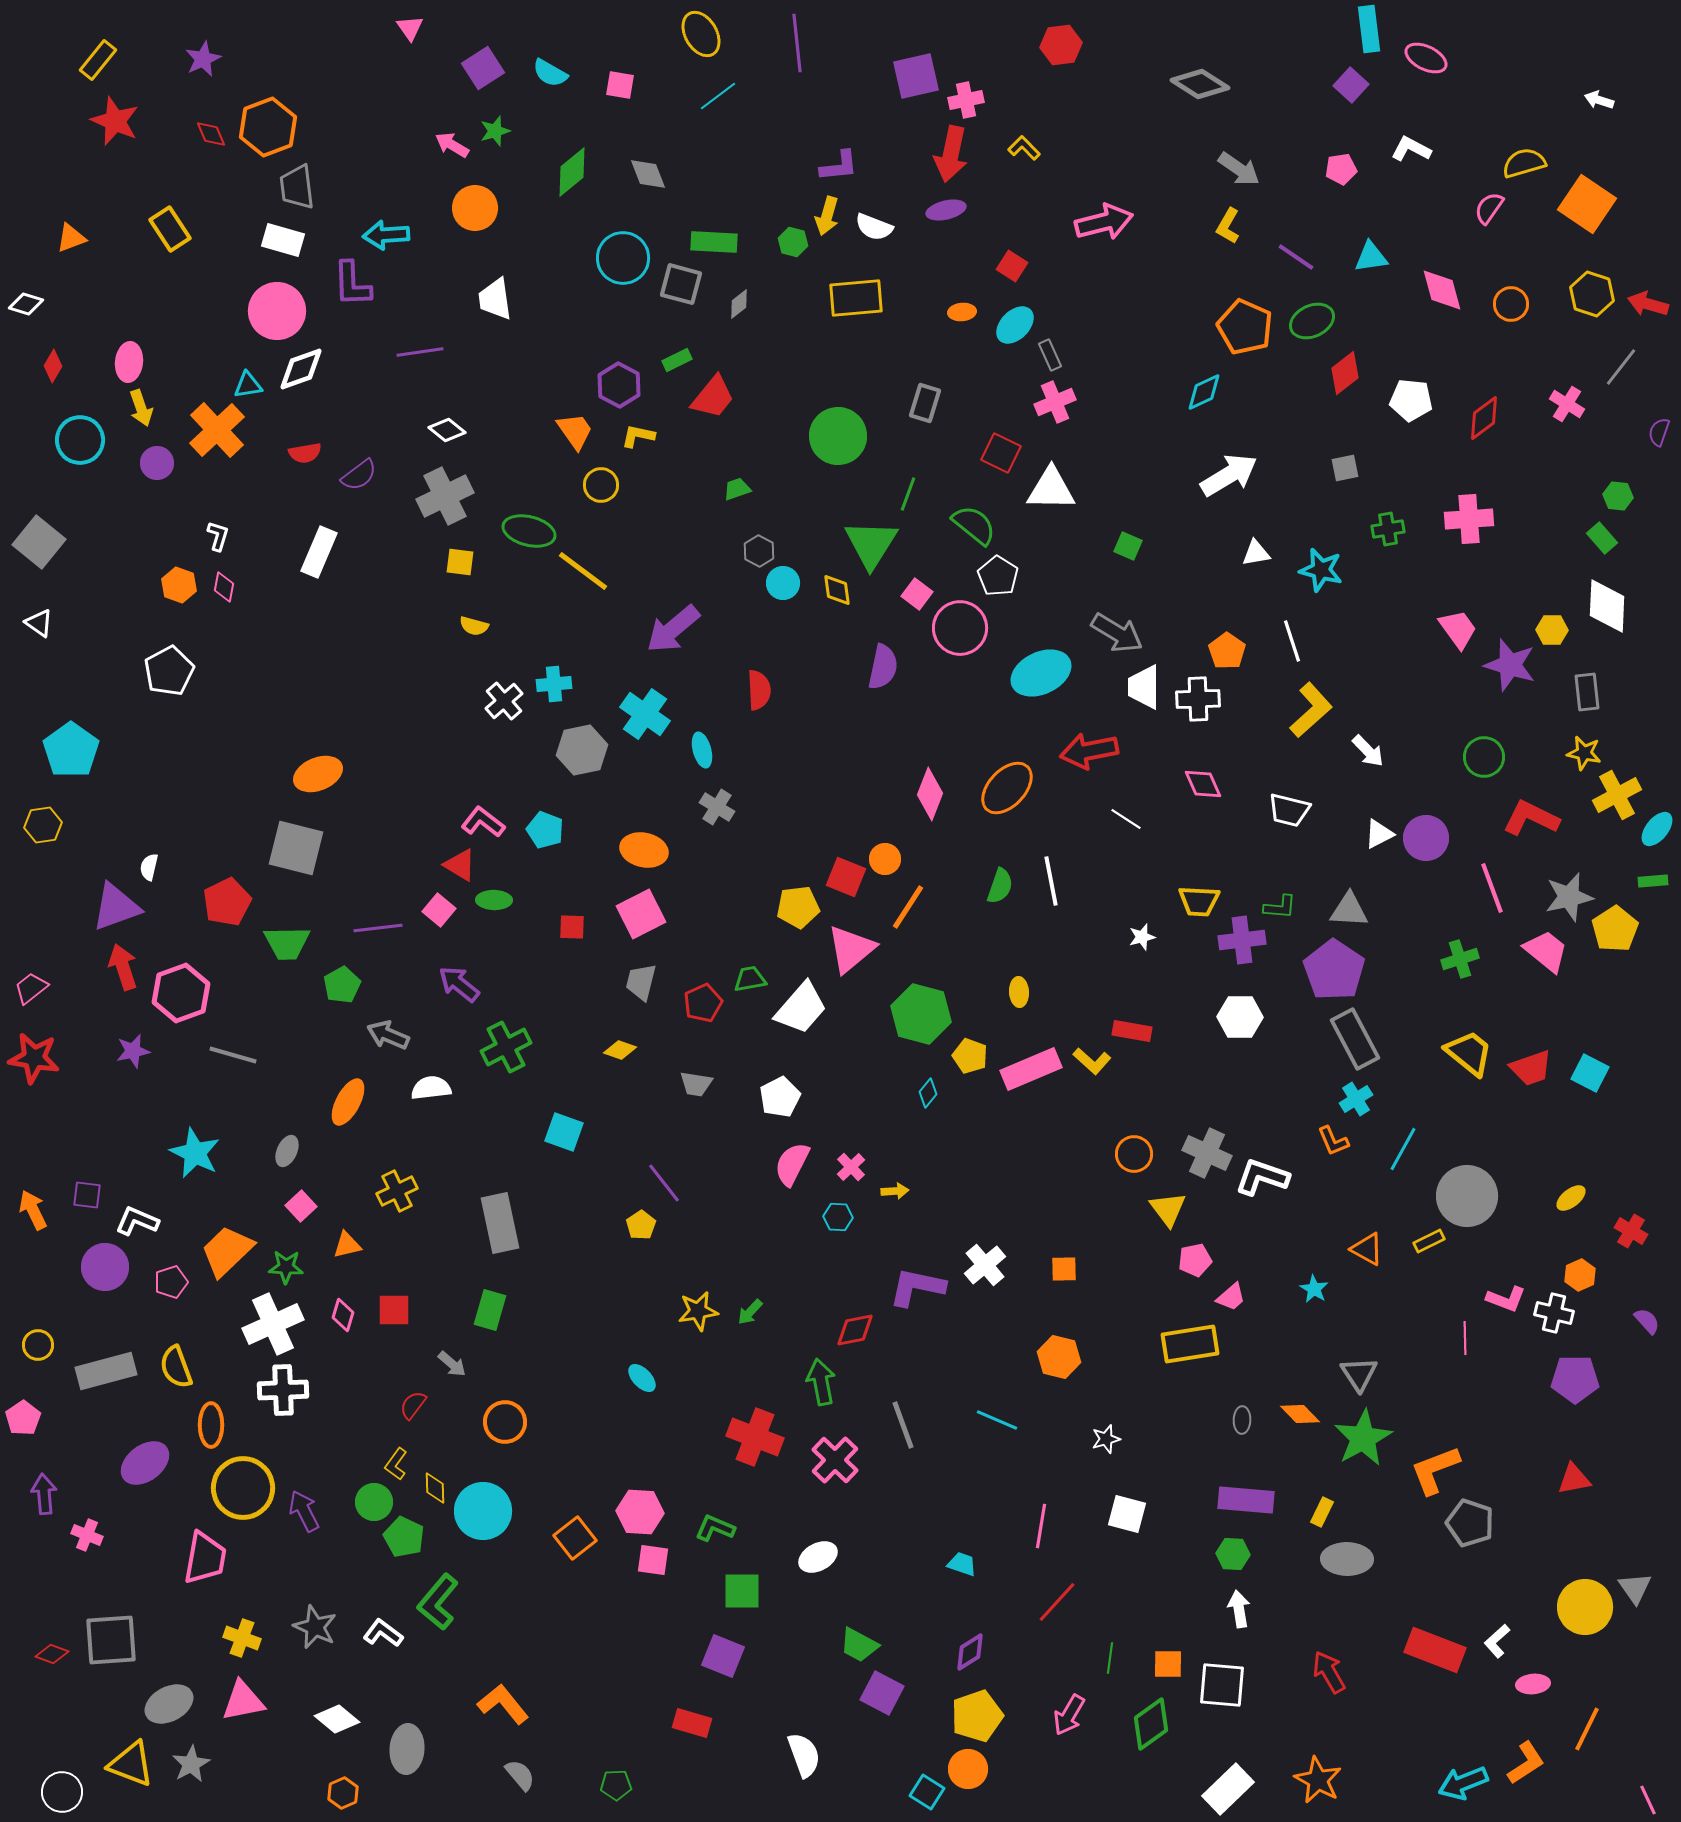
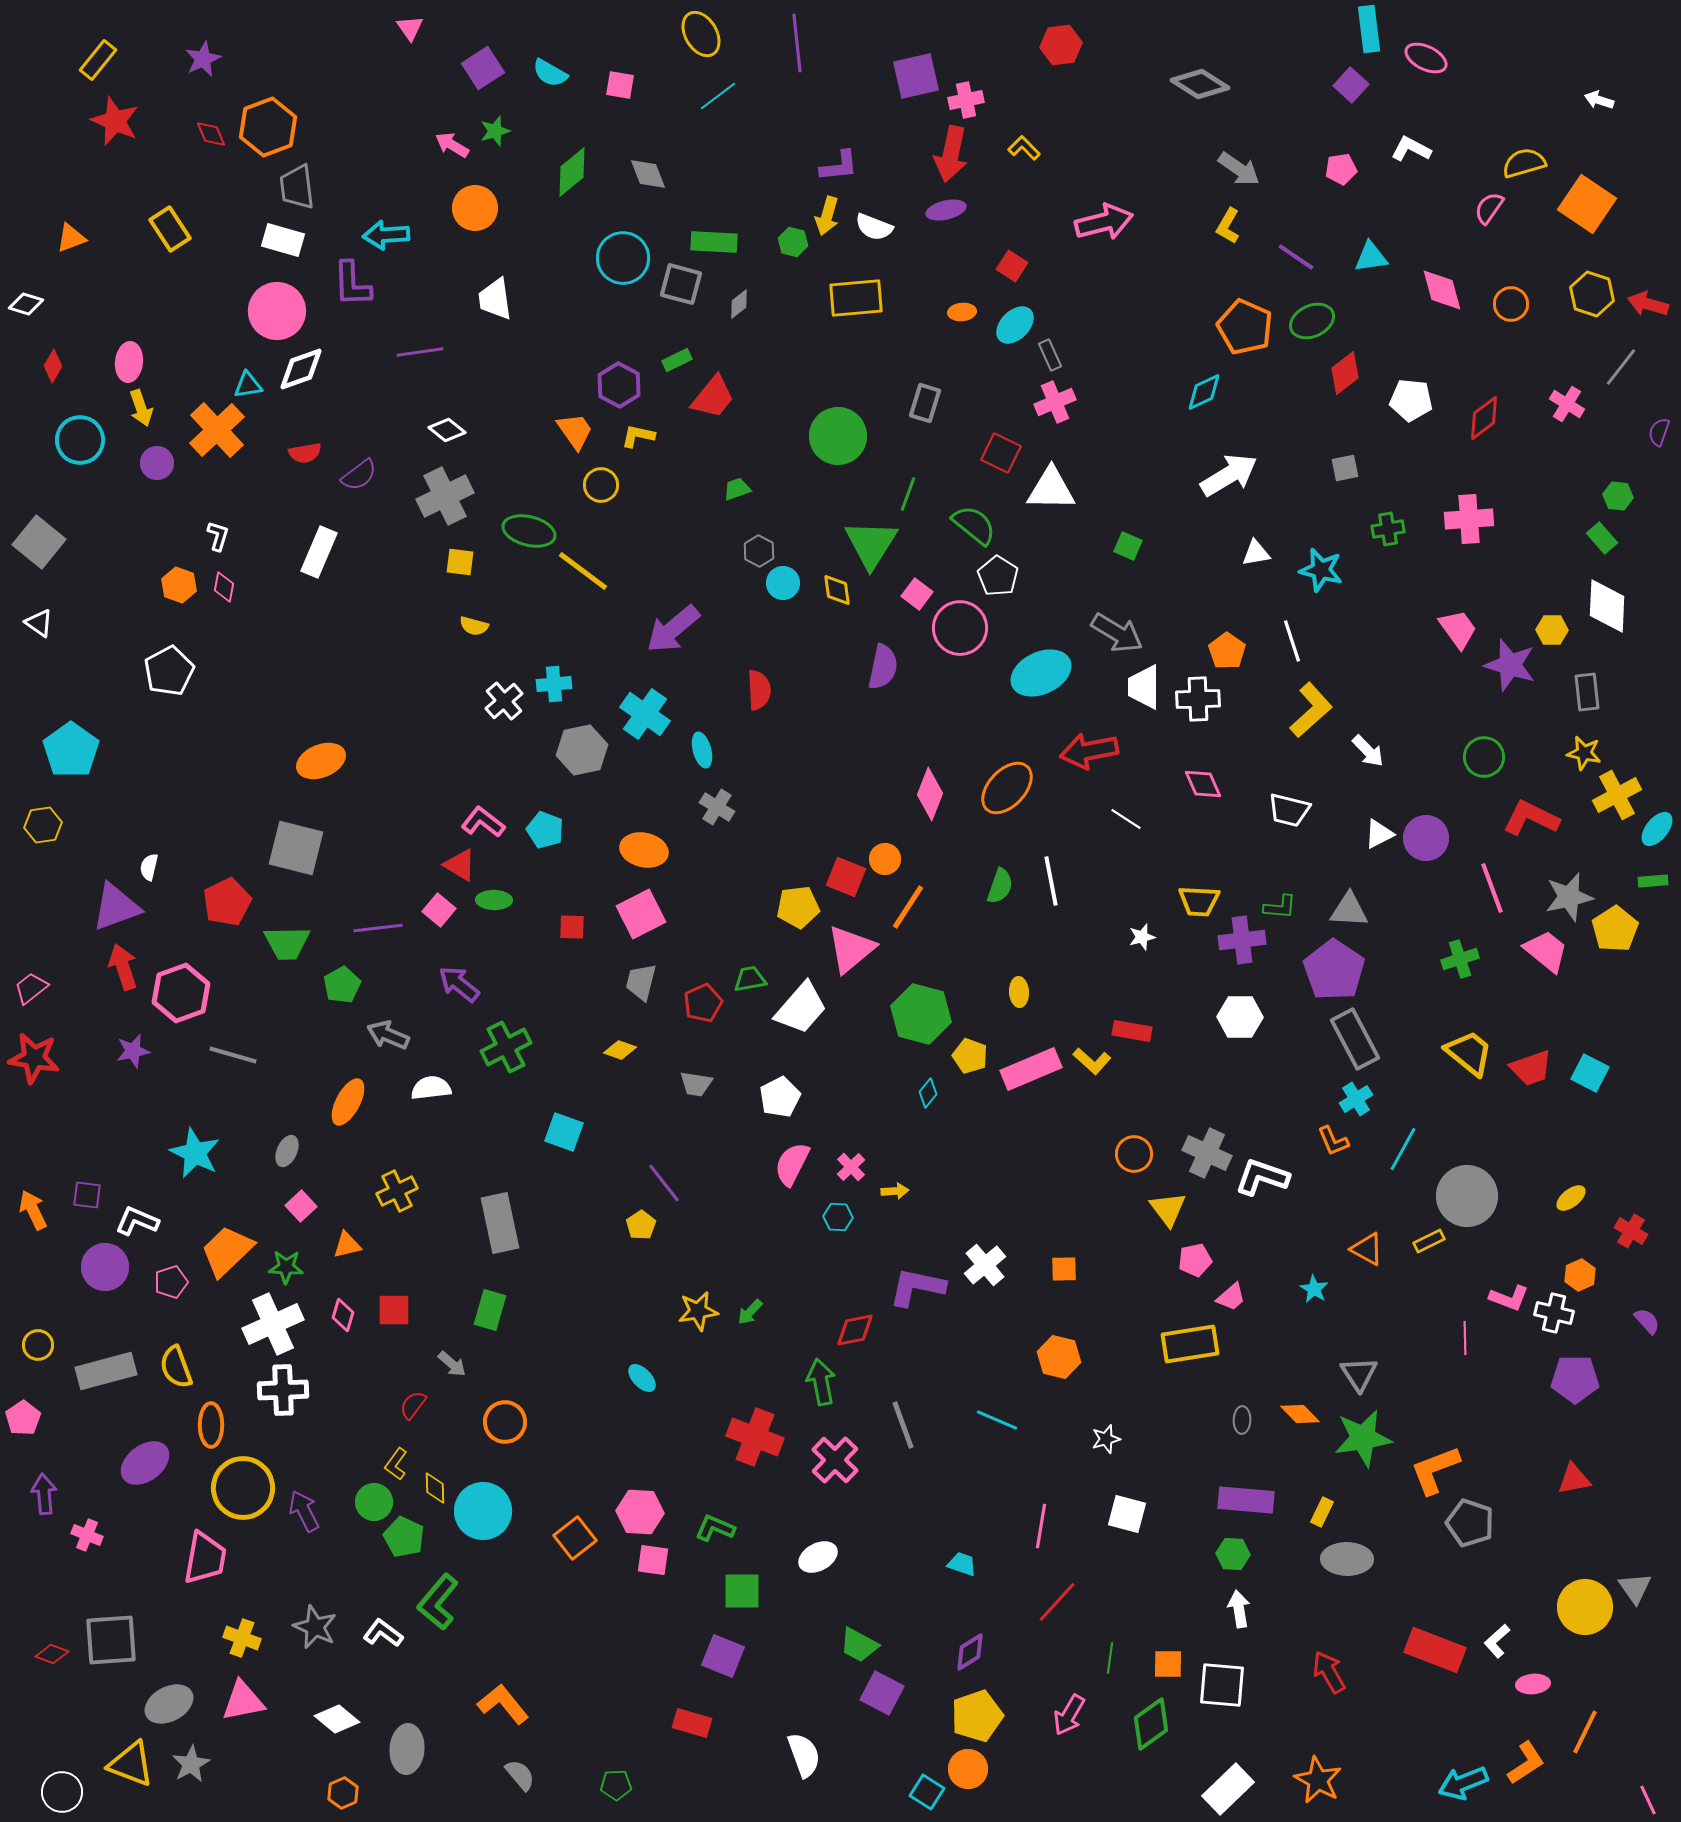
orange ellipse at (318, 774): moved 3 px right, 13 px up
pink L-shape at (1506, 1299): moved 3 px right, 1 px up
green star at (1363, 1438): rotated 20 degrees clockwise
orange line at (1587, 1729): moved 2 px left, 3 px down
